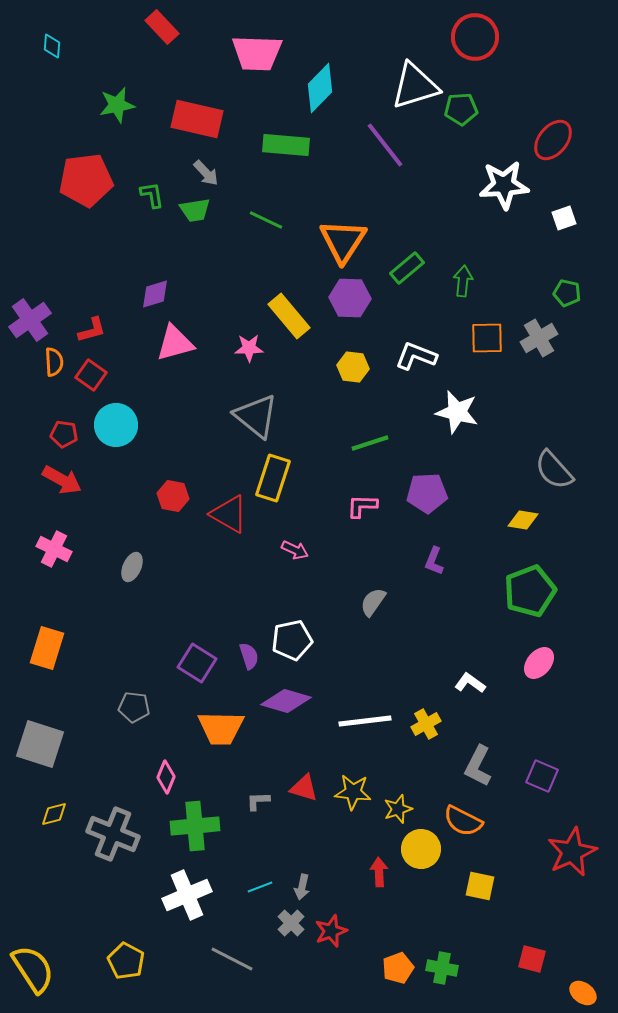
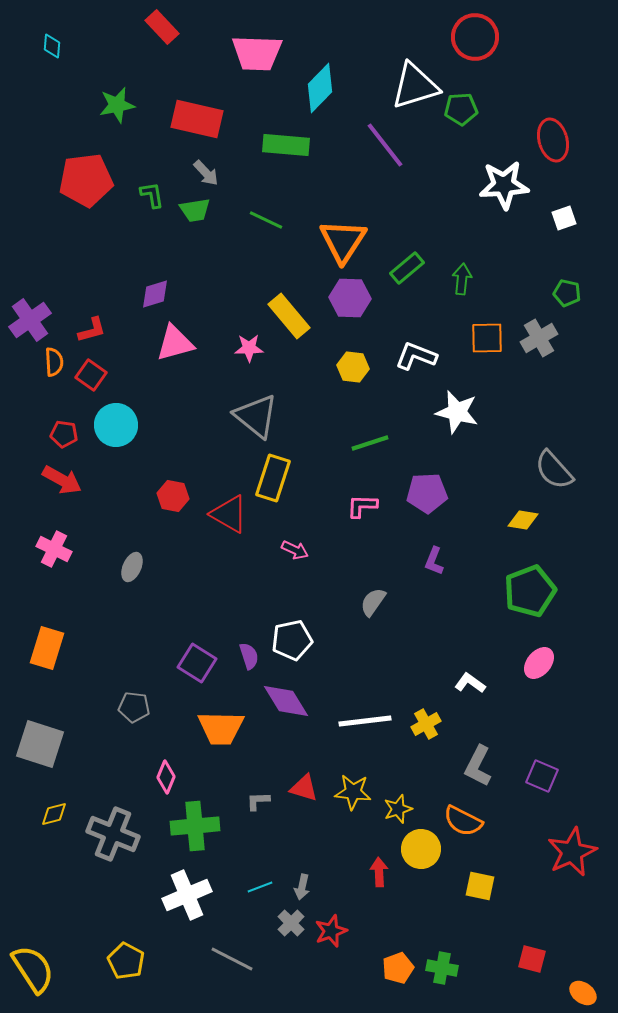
red ellipse at (553, 140): rotated 54 degrees counterclockwise
green arrow at (463, 281): moved 1 px left, 2 px up
purple diamond at (286, 701): rotated 42 degrees clockwise
